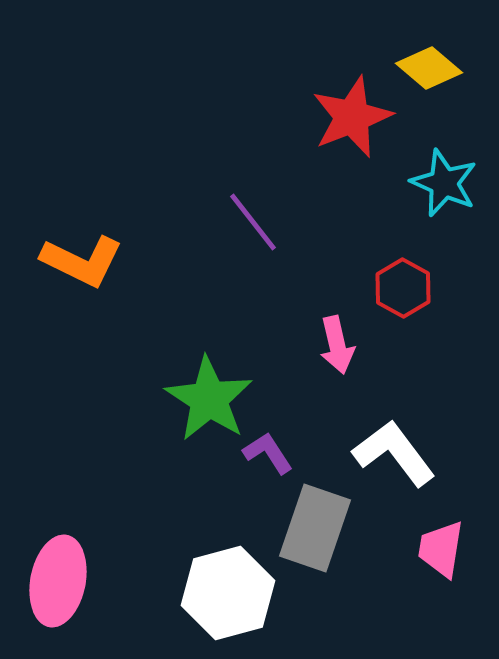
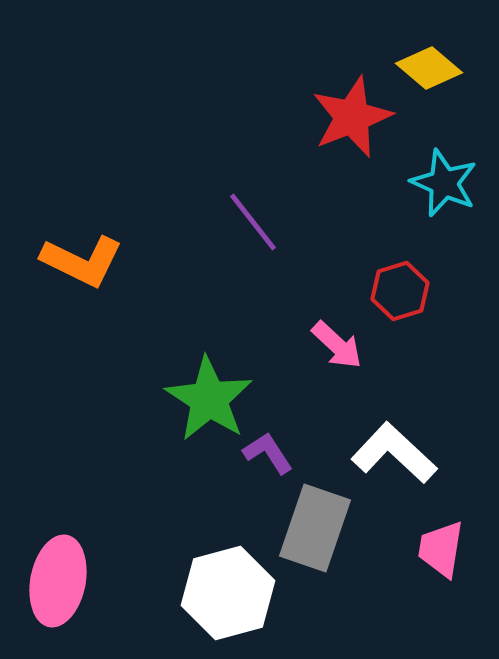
red hexagon: moved 3 px left, 3 px down; rotated 14 degrees clockwise
pink arrow: rotated 34 degrees counterclockwise
white L-shape: rotated 10 degrees counterclockwise
